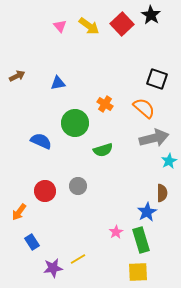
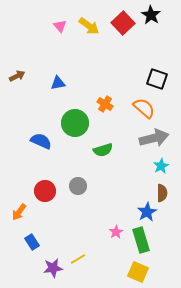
red square: moved 1 px right, 1 px up
cyan star: moved 8 px left, 5 px down
yellow square: rotated 25 degrees clockwise
